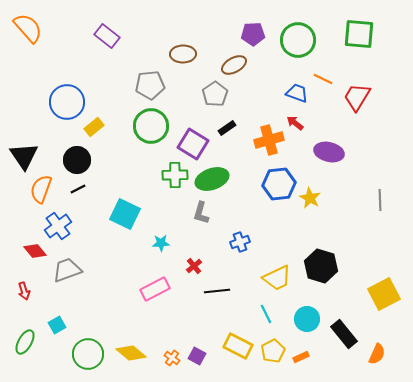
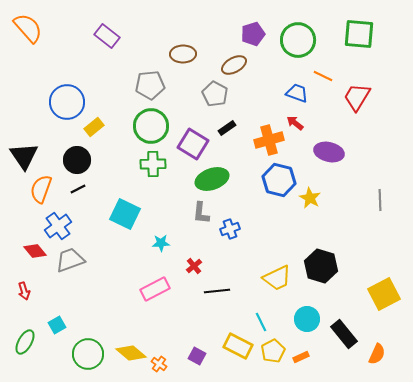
purple pentagon at (253, 34): rotated 15 degrees counterclockwise
orange line at (323, 79): moved 3 px up
gray pentagon at (215, 94): rotated 10 degrees counterclockwise
green cross at (175, 175): moved 22 px left, 11 px up
blue hexagon at (279, 184): moved 4 px up; rotated 20 degrees clockwise
gray L-shape at (201, 213): rotated 10 degrees counterclockwise
blue cross at (240, 242): moved 10 px left, 13 px up
gray trapezoid at (67, 270): moved 3 px right, 10 px up
cyan line at (266, 314): moved 5 px left, 8 px down
orange cross at (172, 358): moved 13 px left, 6 px down
